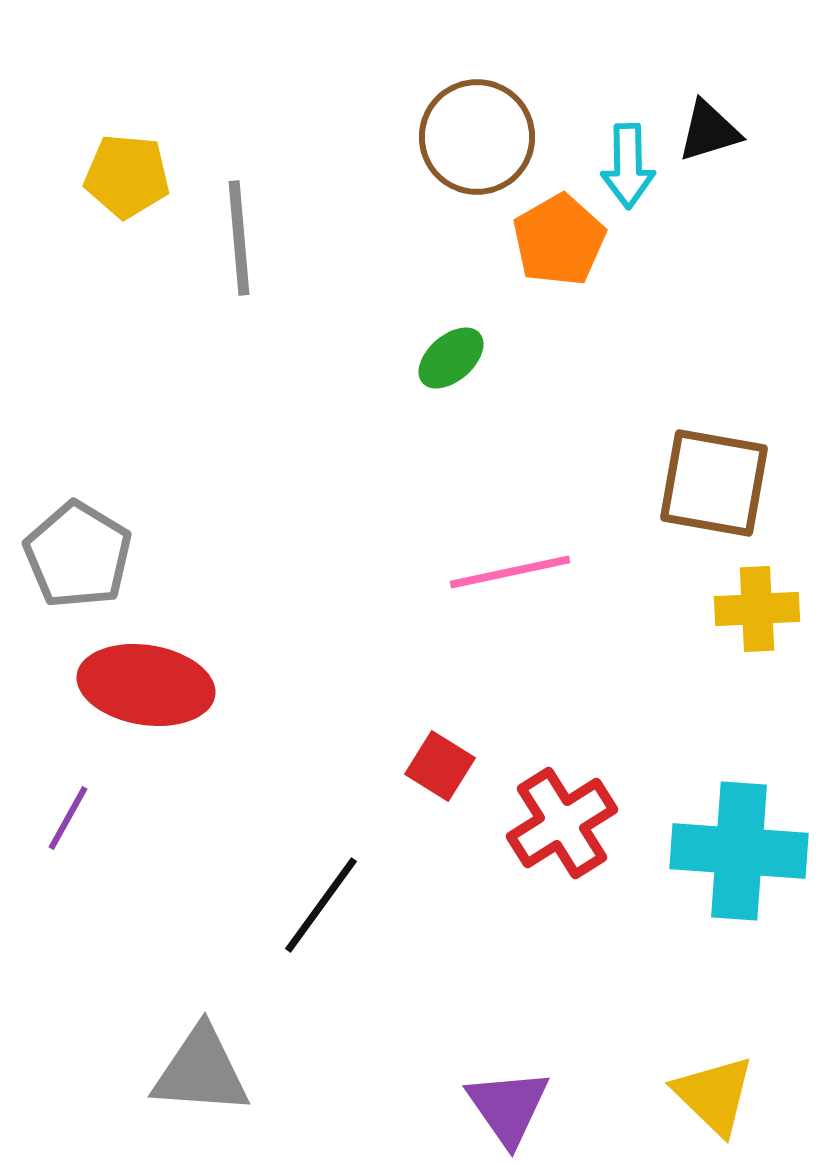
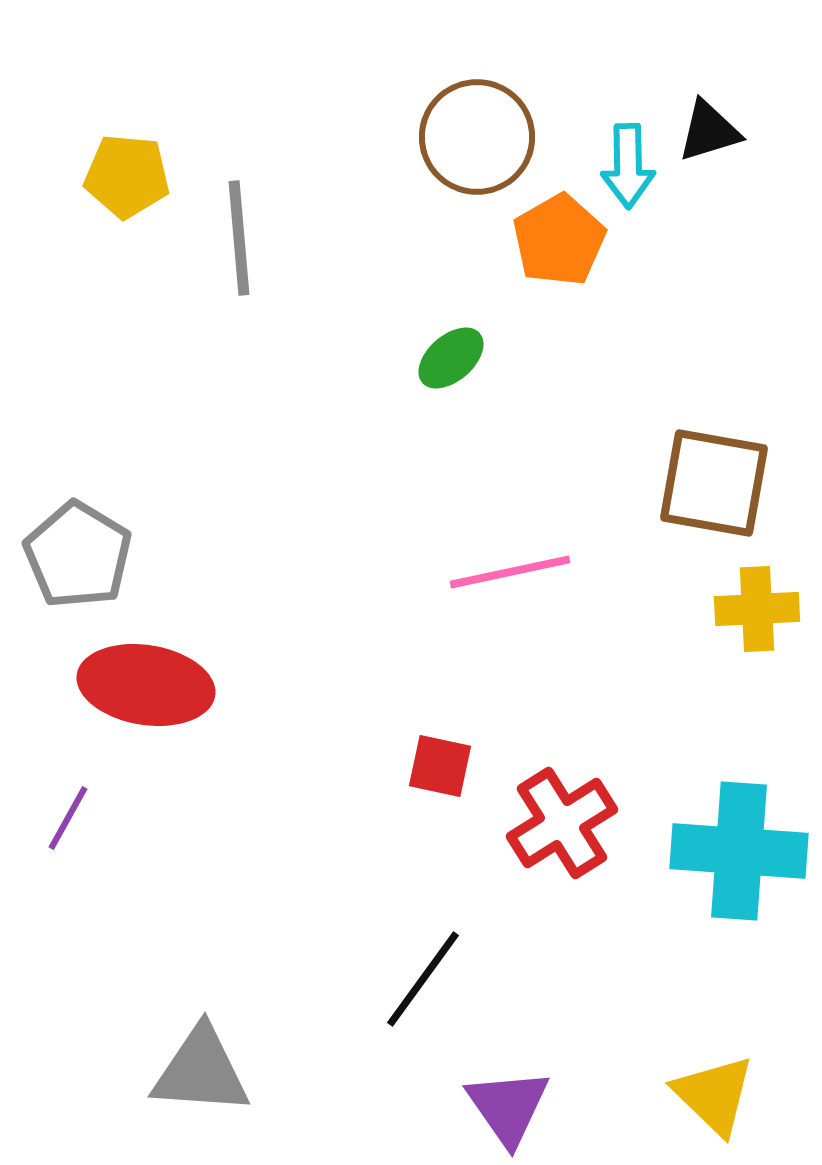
red square: rotated 20 degrees counterclockwise
black line: moved 102 px right, 74 px down
